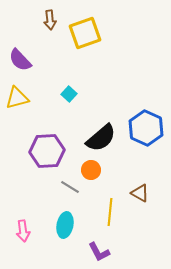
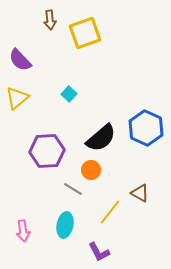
yellow triangle: rotated 25 degrees counterclockwise
gray line: moved 3 px right, 2 px down
yellow line: rotated 32 degrees clockwise
